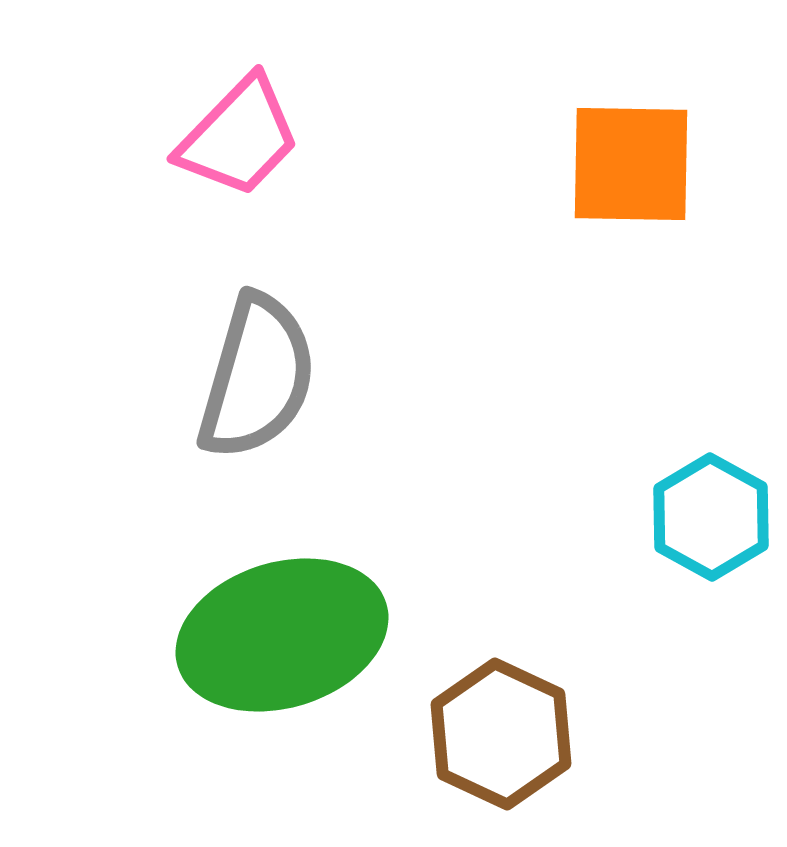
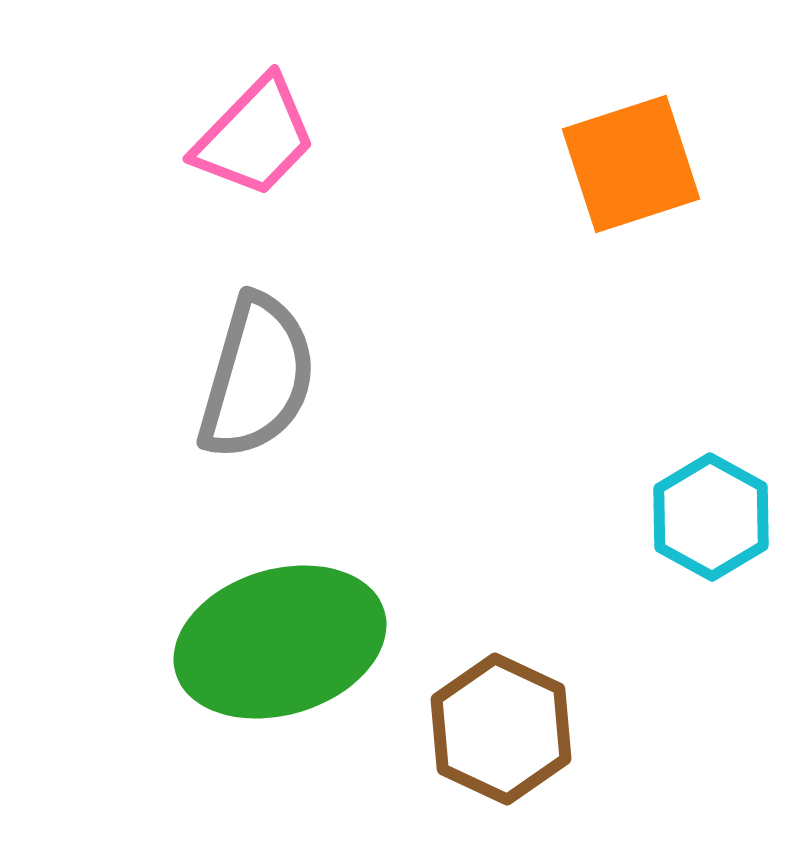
pink trapezoid: moved 16 px right
orange square: rotated 19 degrees counterclockwise
green ellipse: moved 2 px left, 7 px down
brown hexagon: moved 5 px up
